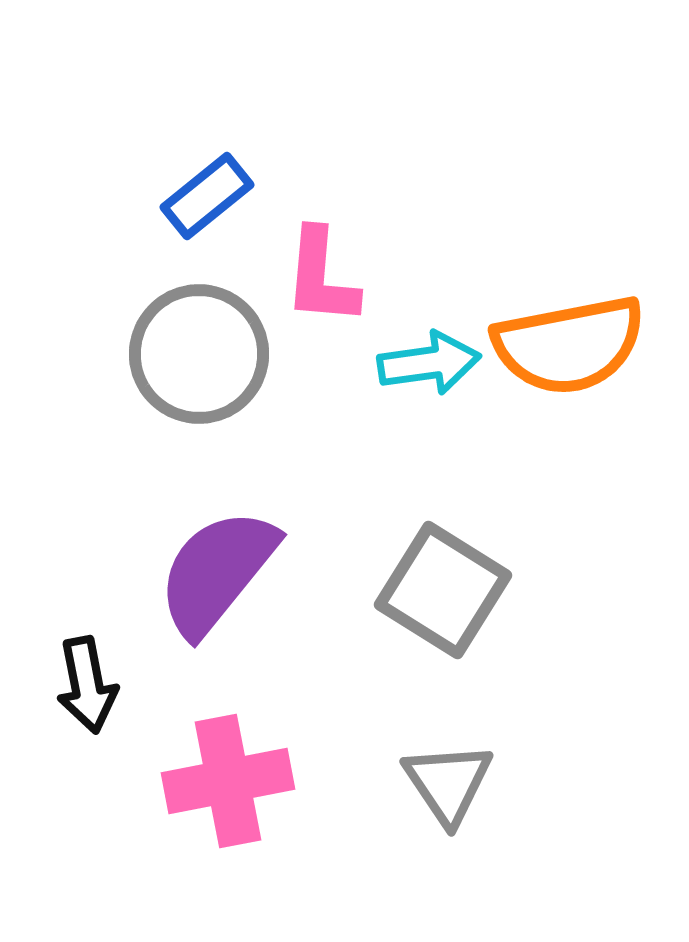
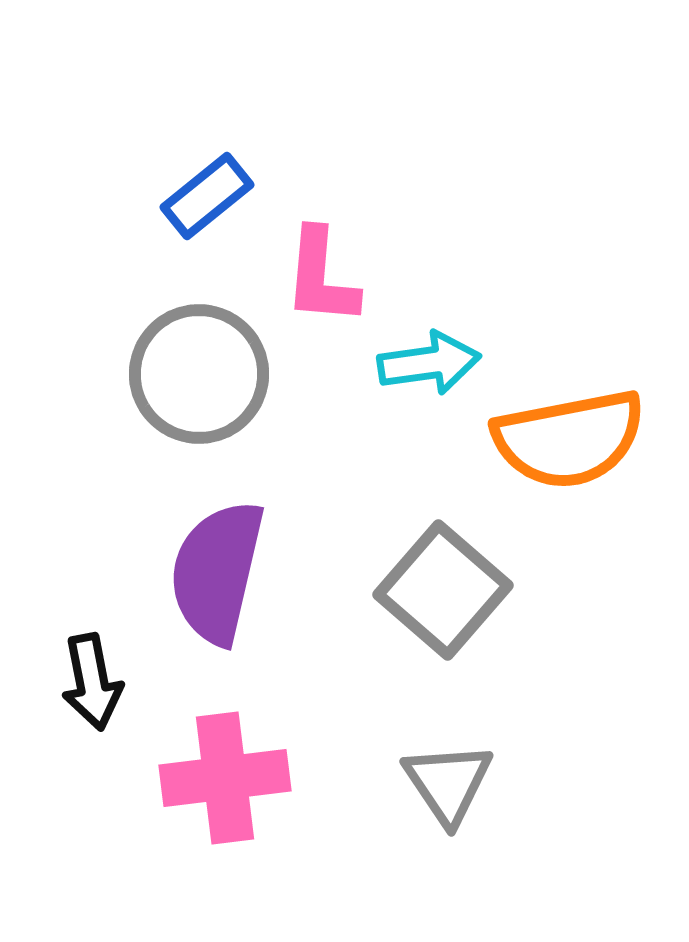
orange semicircle: moved 94 px down
gray circle: moved 20 px down
purple semicircle: rotated 26 degrees counterclockwise
gray square: rotated 9 degrees clockwise
black arrow: moved 5 px right, 3 px up
pink cross: moved 3 px left, 3 px up; rotated 4 degrees clockwise
